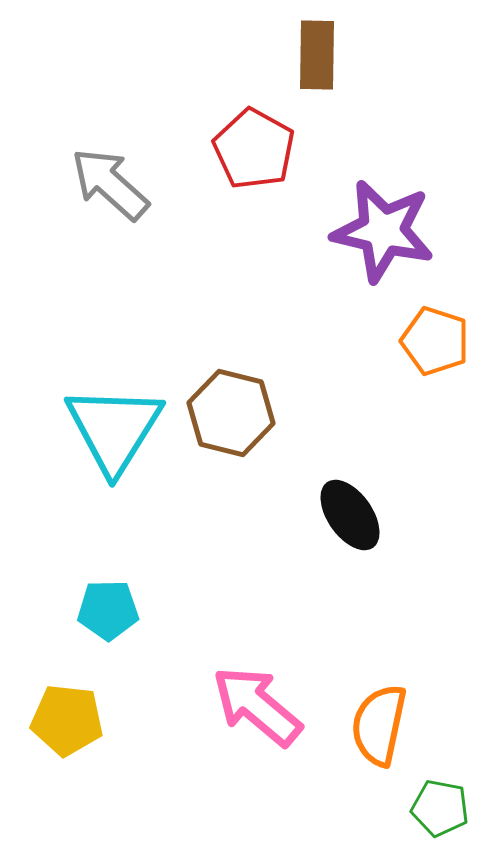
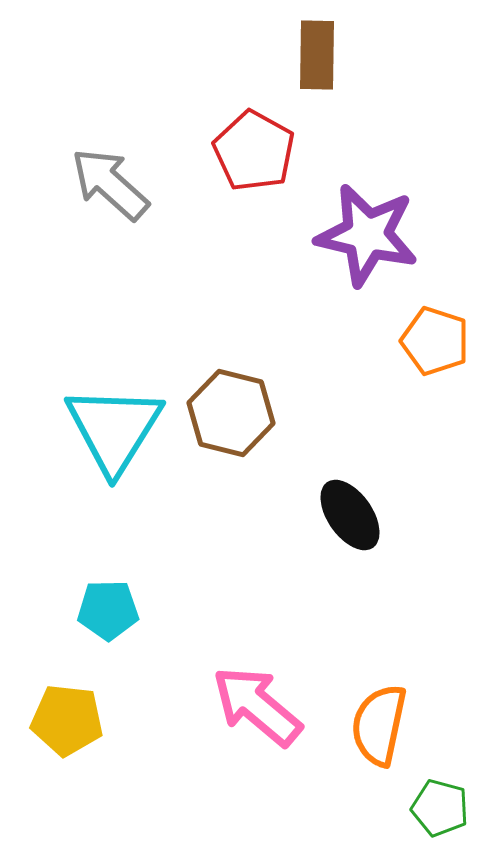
red pentagon: moved 2 px down
purple star: moved 16 px left, 4 px down
green pentagon: rotated 4 degrees clockwise
